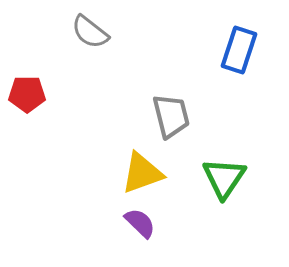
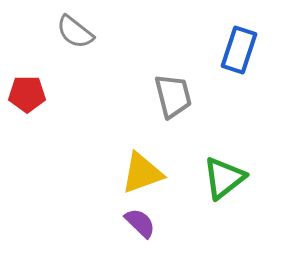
gray semicircle: moved 15 px left
gray trapezoid: moved 2 px right, 20 px up
green triangle: rotated 18 degrees clockwise
